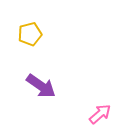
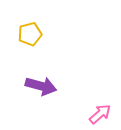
purple arrow: rotated 20 degrees counterclockwise
